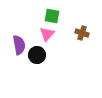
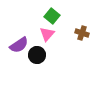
green square: rotated 28 degrees clockwise
purple semicircle: rotated 66 degrees clockwise
